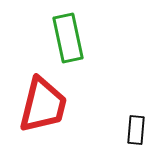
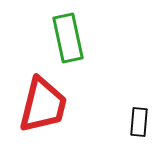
black rectangle: moved 3 px right, 8 px up
